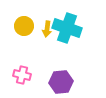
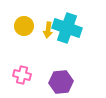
yellow arrow: moved 1 px right, 1 px down
